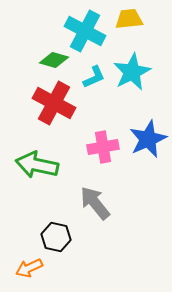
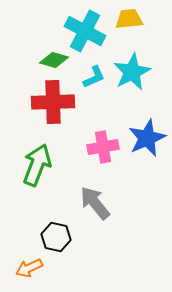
red cross: moved 1 px left, 1 px up; rotated 30 degrees counterclockwise
blue star: moved 1 px left, 1 px up
green arrow: rotated 99 degrees clockwise
